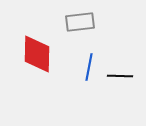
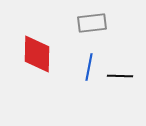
gray rectangle: moved 12 px right, 1 px down
